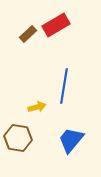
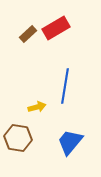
red rectangle: moved 3 px down
blue line: moved 1 px right
blue trapezoid: moved 1 px left, 2 px down
